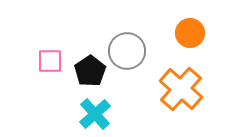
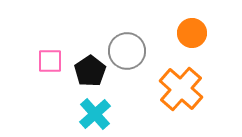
orange circle: moved 2 px right
